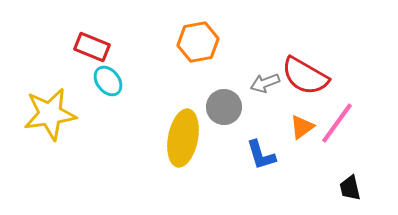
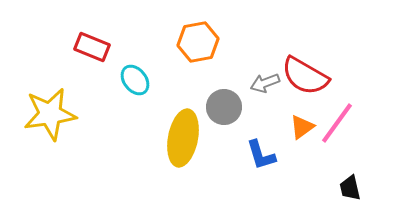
cyan ellipse: moved 27 px right, 1 px up
